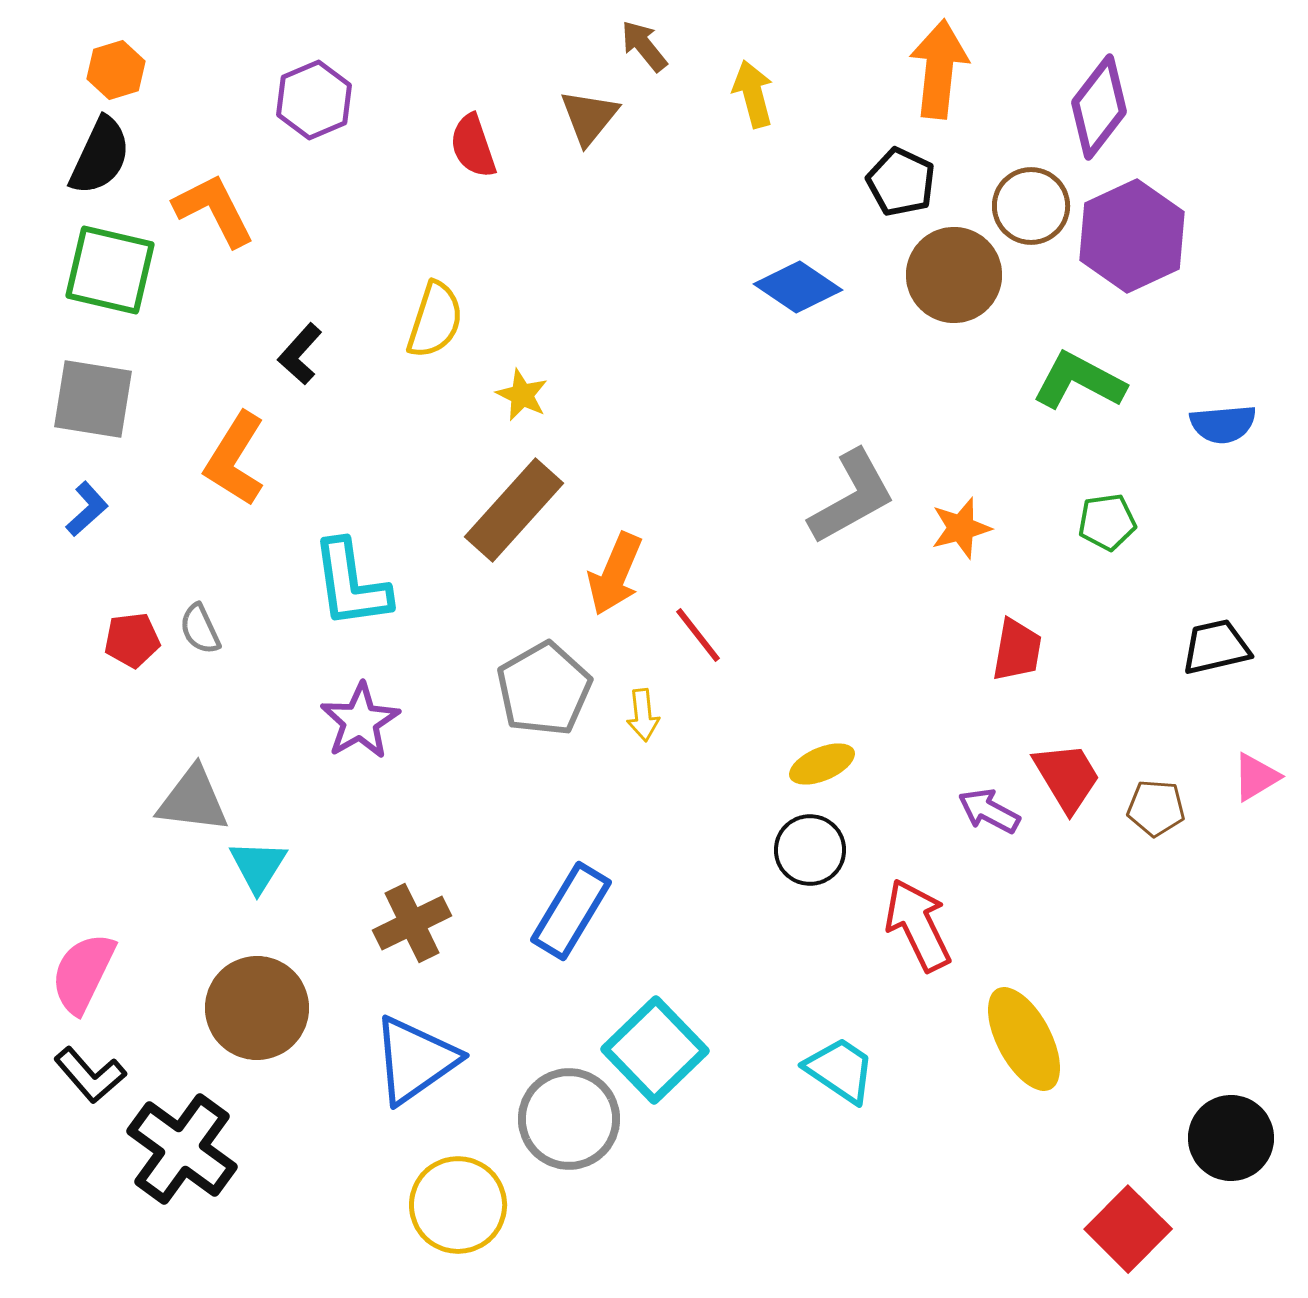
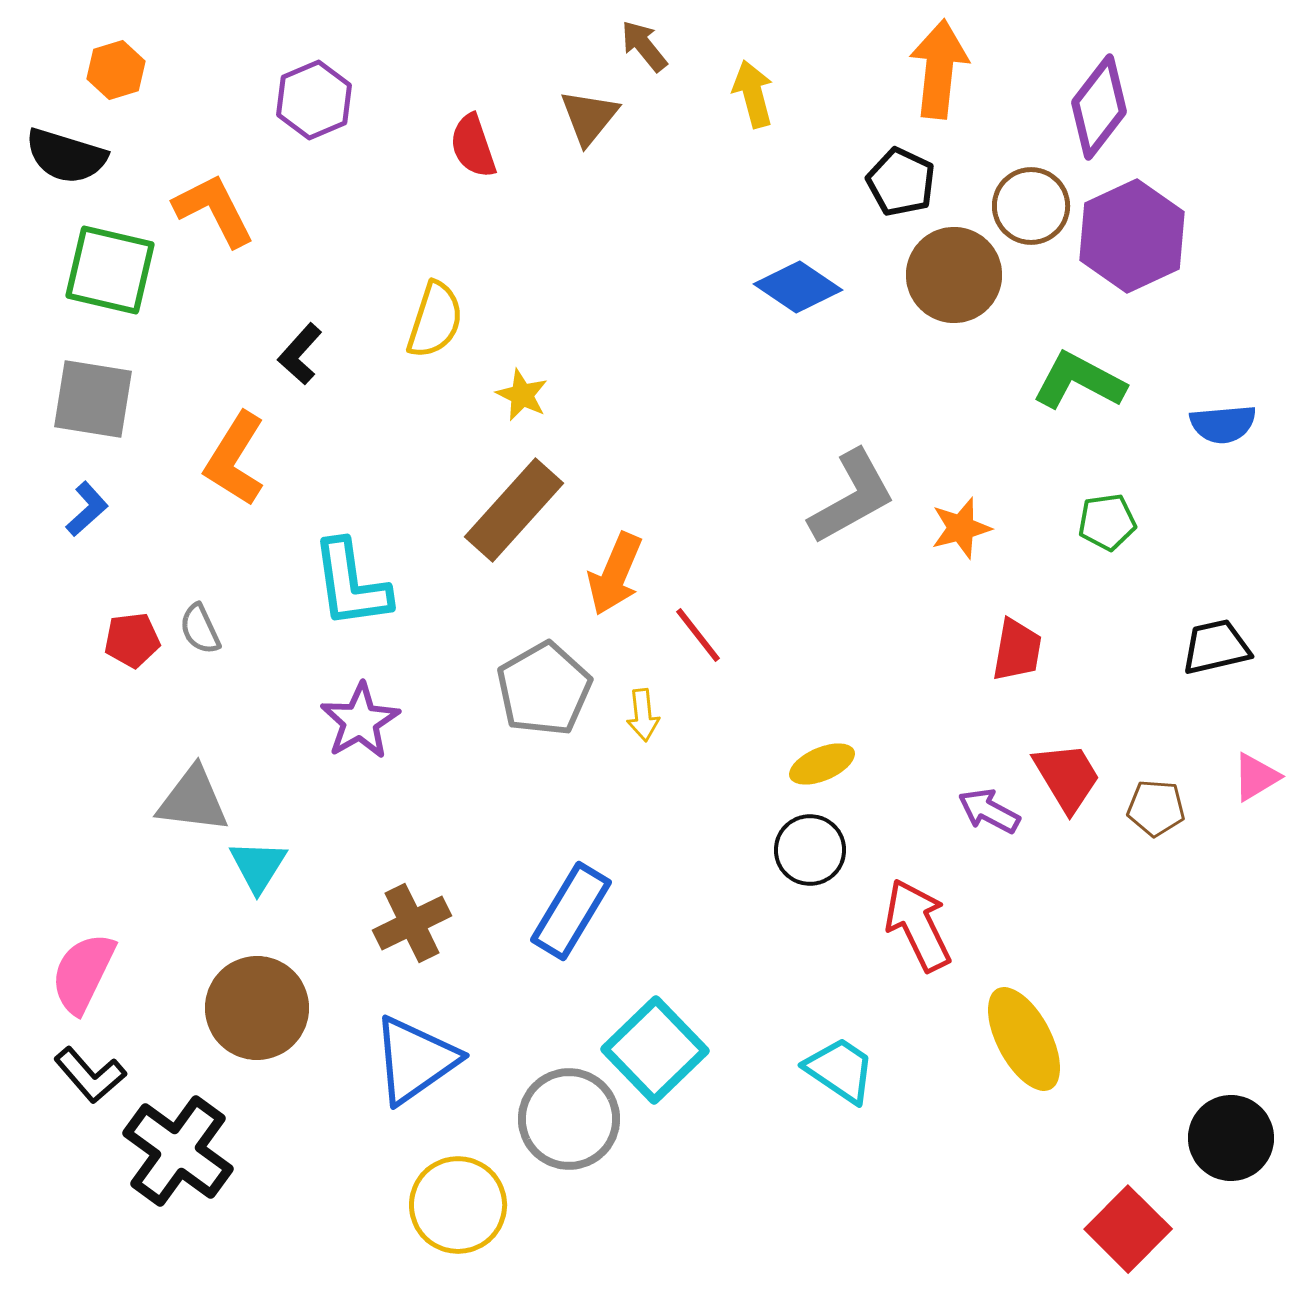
black semicircle at (100, 156): moved 34 px left; rotated 82 degrees clockwise
black cross at (182, 1149): moved 4 px left, 2 px down
